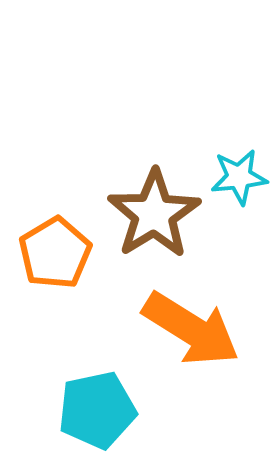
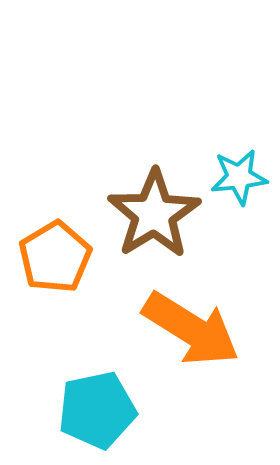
orange pentagon: moved 4 px down
